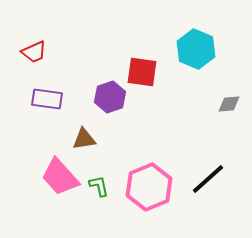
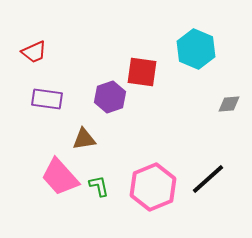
pink hexagon: moved 4 px right
